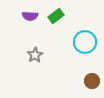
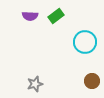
gray star: moved 29 px down; rotated 14 degrees clockwise
